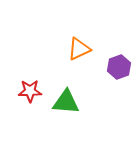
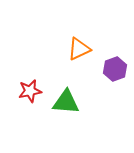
purple hexagon: moved 4 px left, 2 px down
red star: rotated 10 degrees counterclockwise
